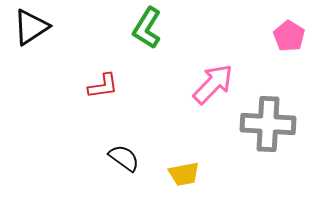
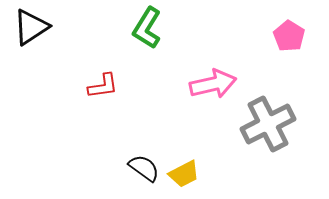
pink arrow: rotated 33 degrees clockwise
gray cross: rotated 30 degrees counterclockwise
black semicircle: moved 20 px right, 10 px down
yellow trapezoid: rotated 16 degrees counterclockwise
